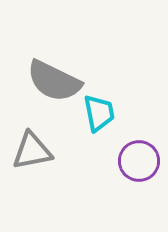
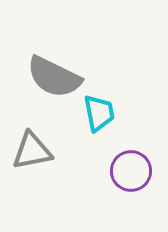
gray semicircle: moved 4 px up
purple circle: moved 8 px left, 10 px down
